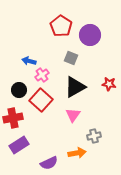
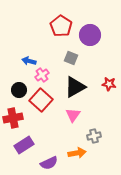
purple rectangle: moved 5 px right
